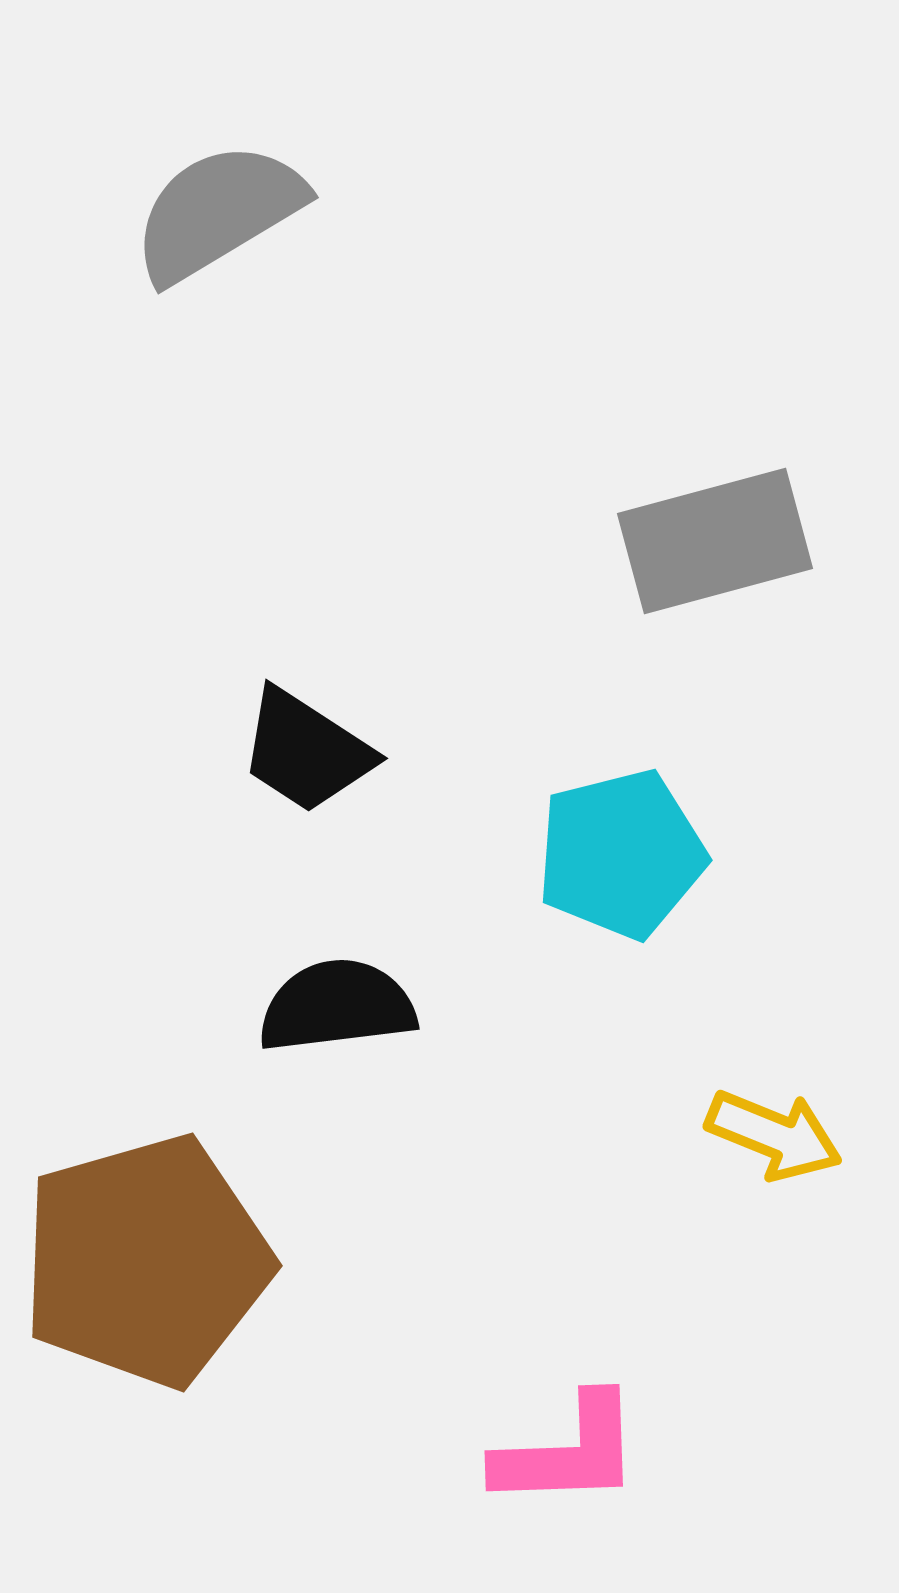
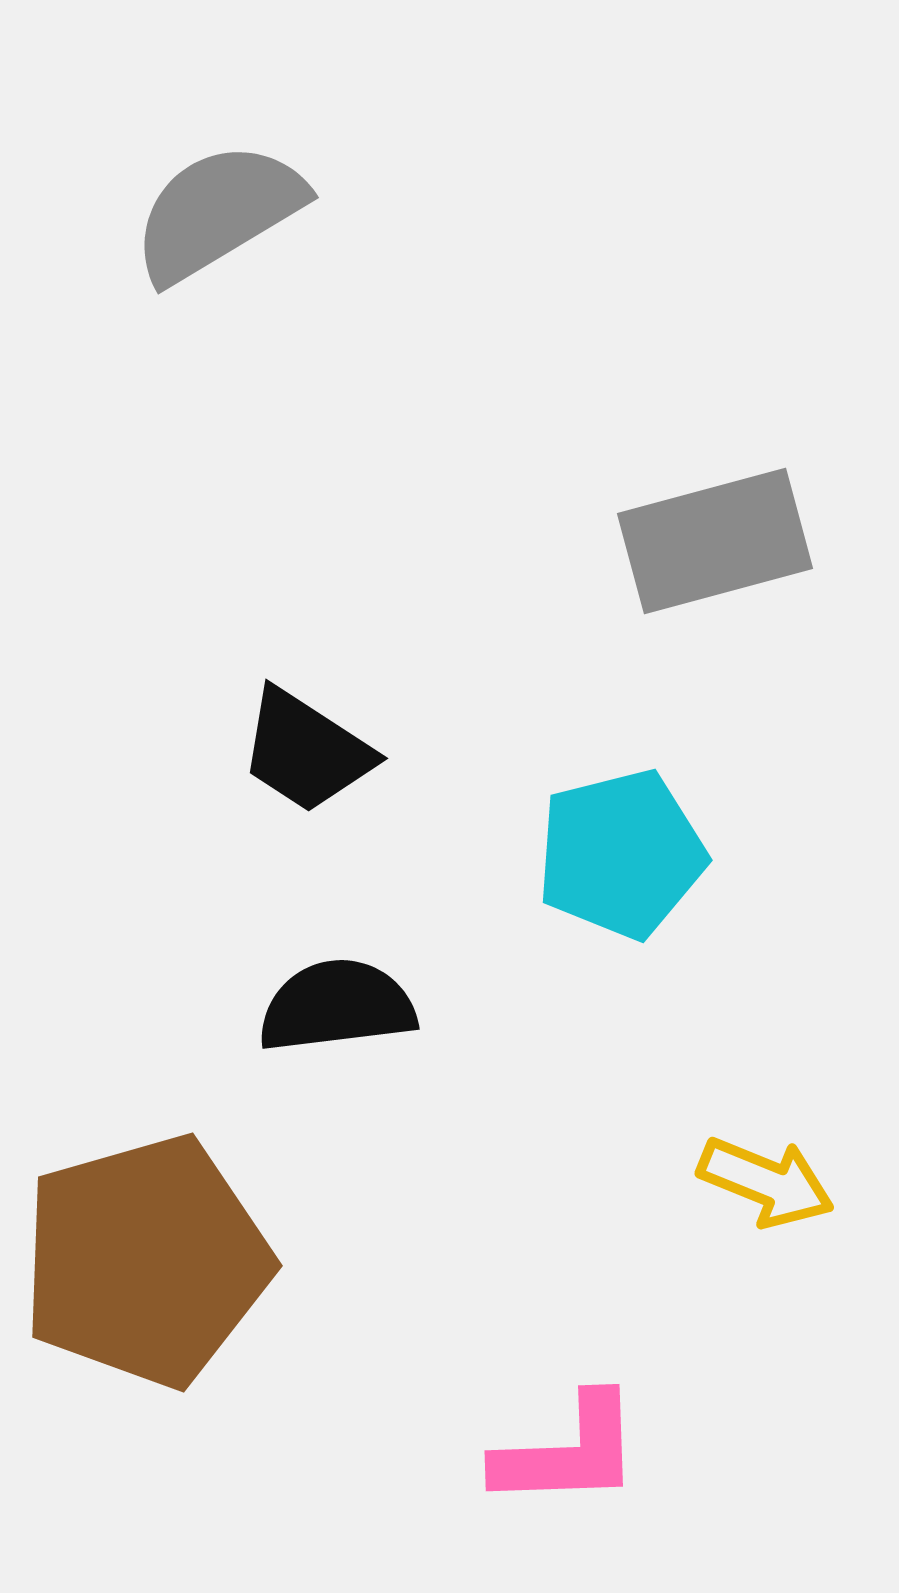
yellow arrow: moved 8 px left, 47 px down
